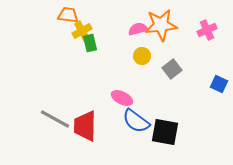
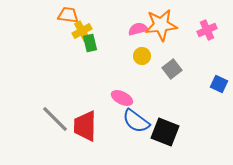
gray line: rotated 16 degrees clockwise
black square: rotated 12 degrees clockwise
